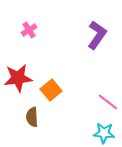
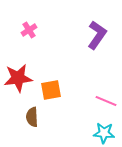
orange square: rotated 30 degrees clockwise
pink line: moved 2 px left, 1 px up; rotated 15 degrees counterclockwise
